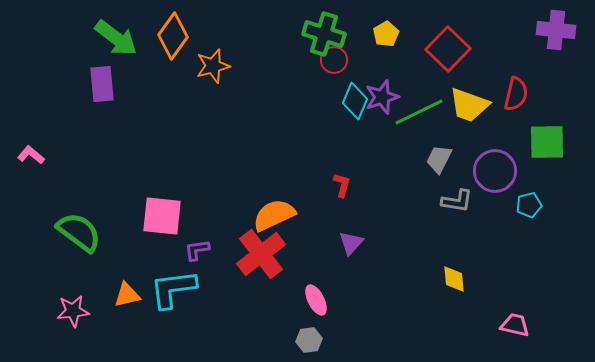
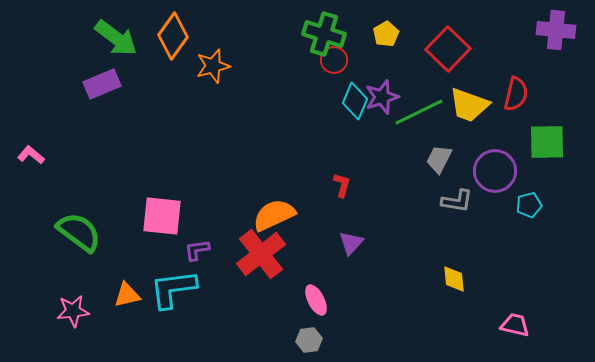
purple rectangle: rotated 72 degrees clockwise
